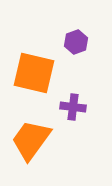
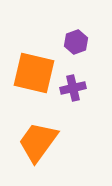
purple cross: moved 19 px up; rotated 20 degrees counterclockwise
orange trapezoid: moved 7 px right, 2 px down
